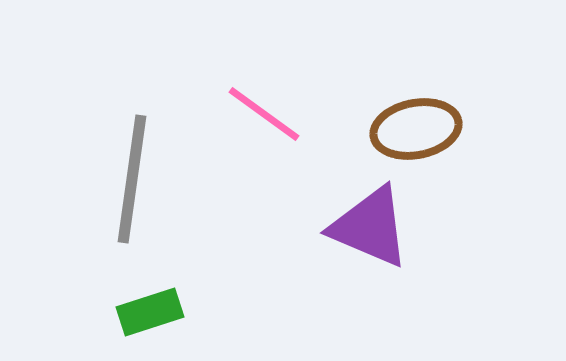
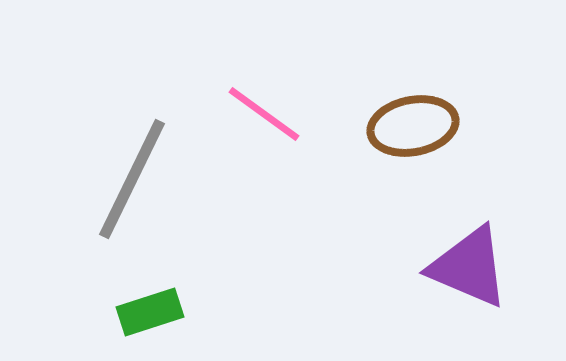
brown ellipse: moved 3 px left, 3 px up
gray line: rotated 18 degrees clockwise
purple triangle: moved 99 px right, 40 px down
